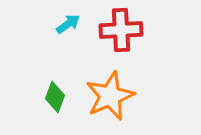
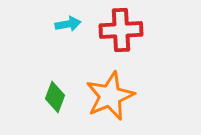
cyan arrow: rotated 25 degrees clockwise
